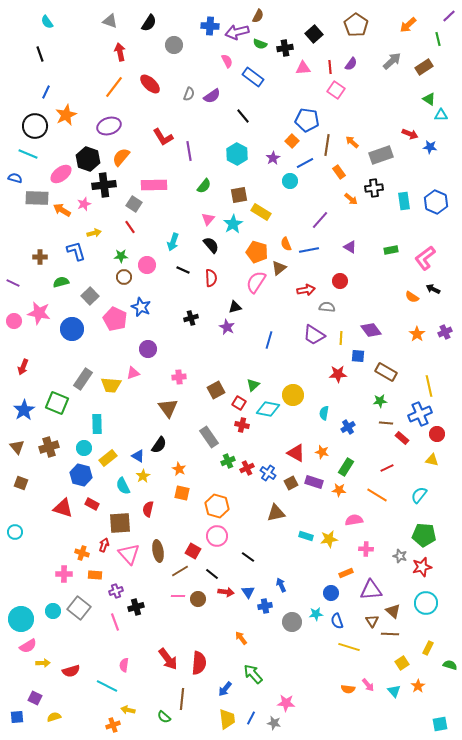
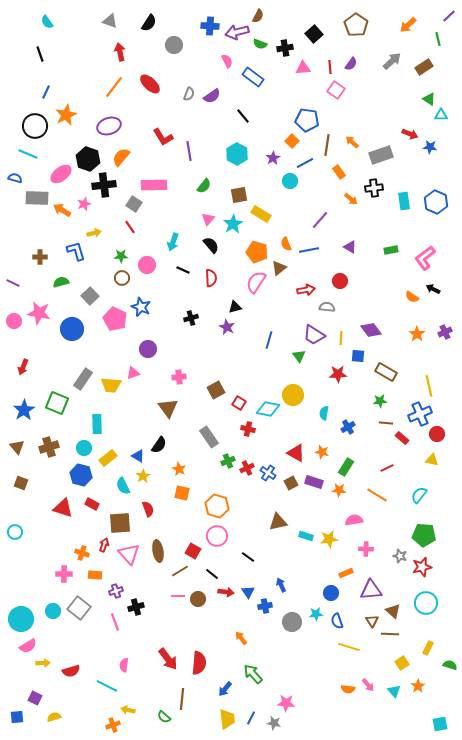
yellow rectangle at (261, 212): moved 2 px down
brown circle at (124, 277): moved 2 px left, 1 px down
green triangle at (253, 385): moved 46 px right, 29 px up; rotated 24 degrees counterclockwise
red cross at (242, 425): moved 6 px right, 4 px down
red semicircle at (148, 509): rotated 147 degrees clockwise
brown triangle at (276, 513): moved 2 px right, 9 px down
